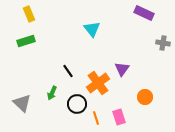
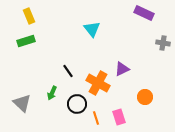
yellow rectangle: moved 2 px down
purple triangle: rotated 28 degrees clockwise
orange cross: rotated 25 degrees counterclockwise
